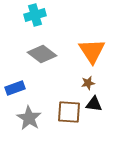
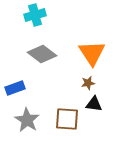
orange triangle: moved 2 px down
brown square: moved 2 px left, 7 px down
gray star: moved 2 px left, 2 px down
